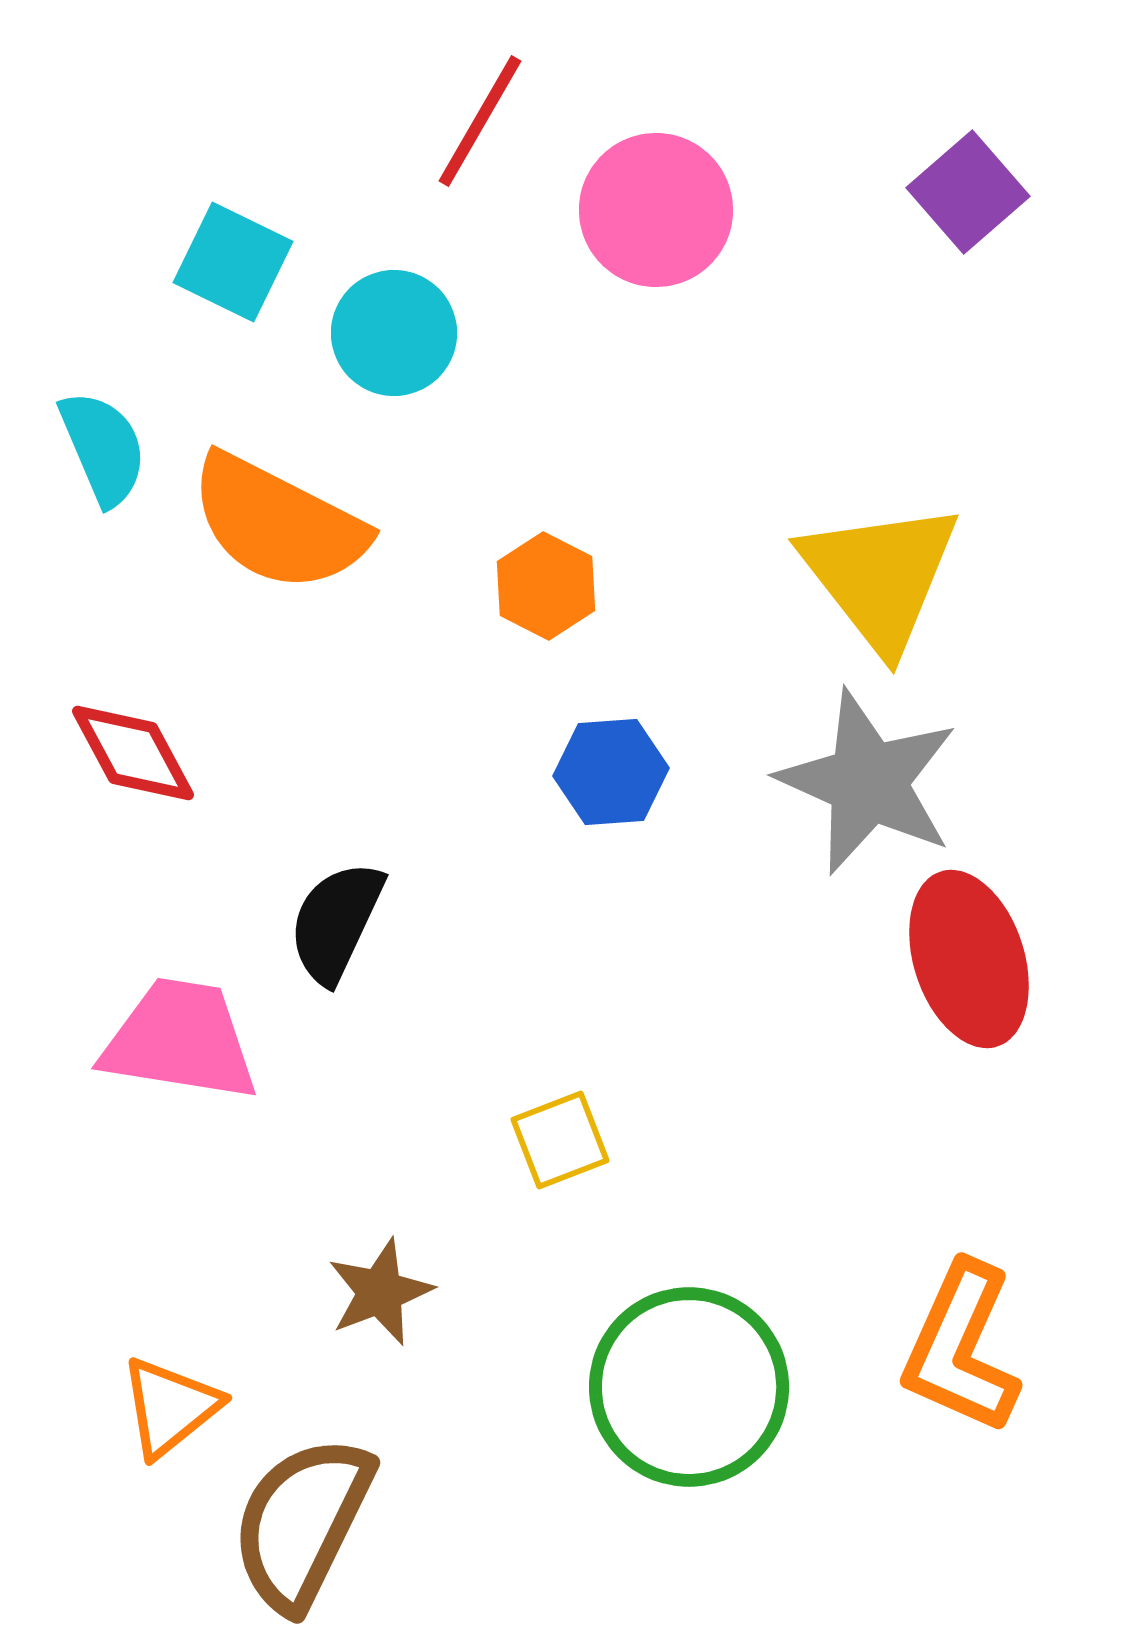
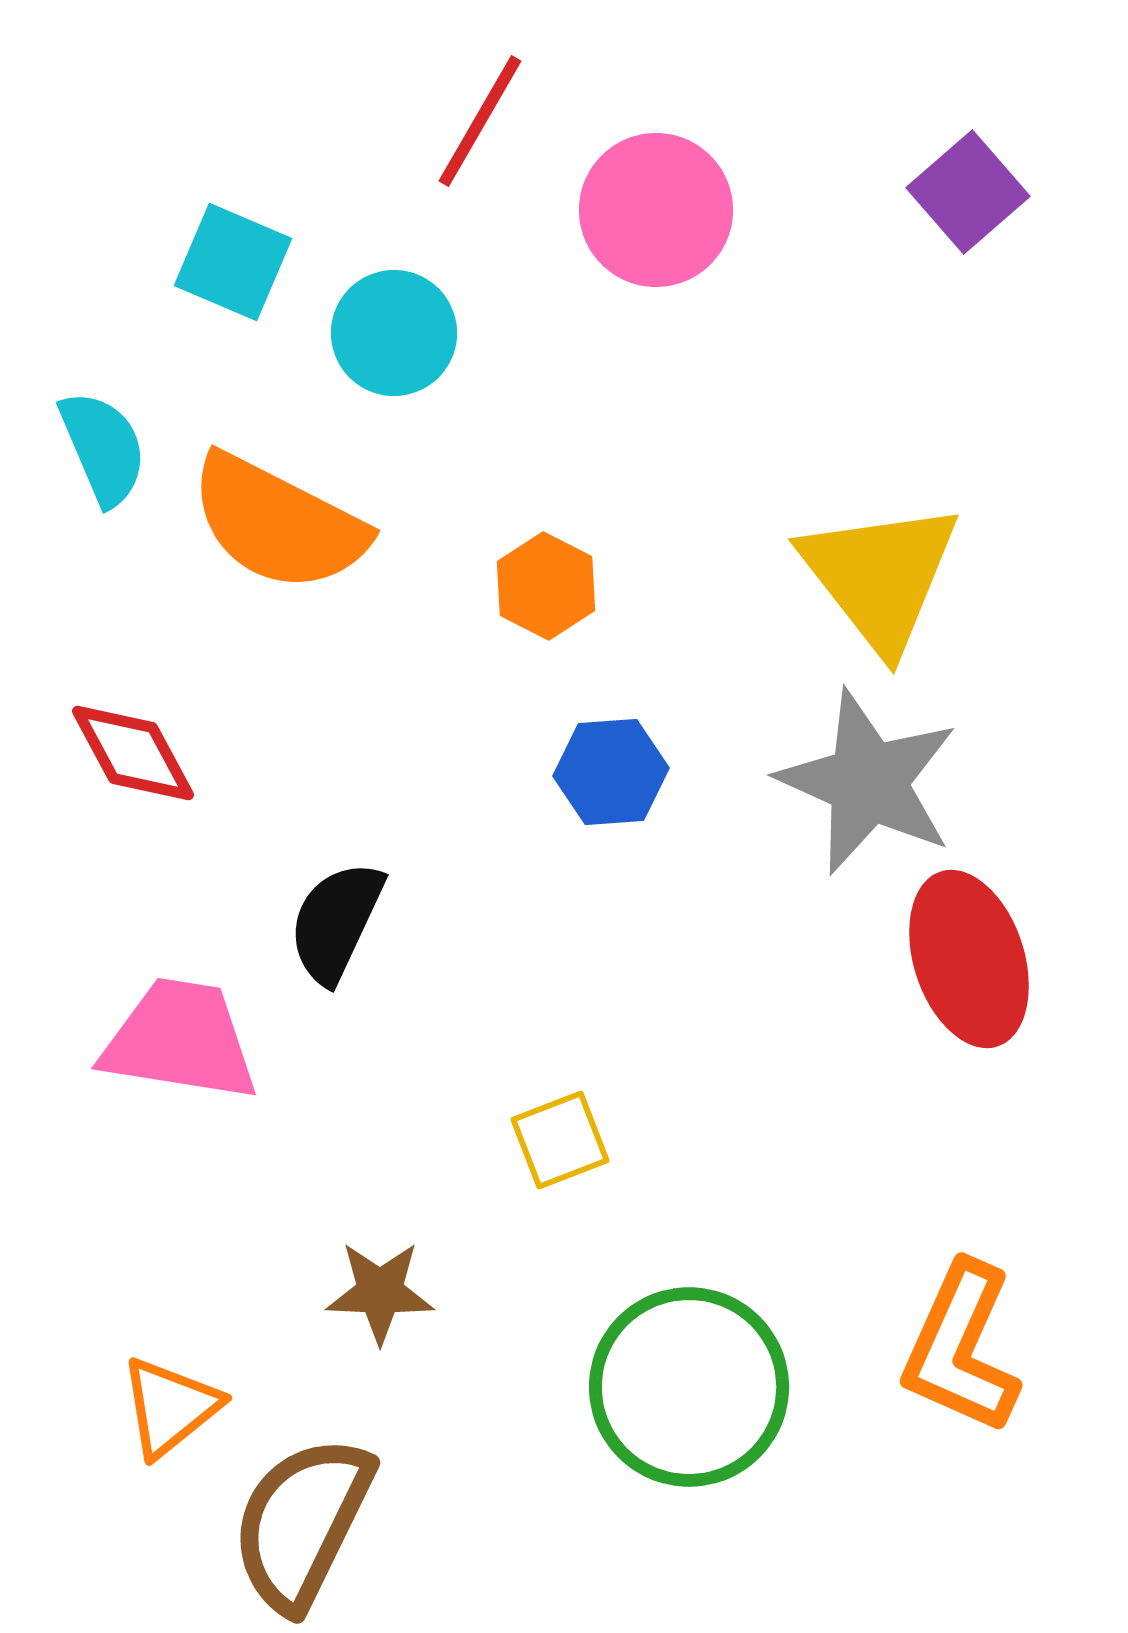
cyan square: rotated 3 degrees counterclockwise
brown star: rotated 23 degrees clockwise
